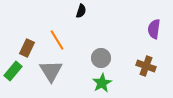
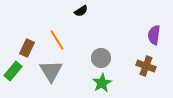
black semicircle: rotated 40 degrees clockwise
purple semicircle: moved 6 px down
